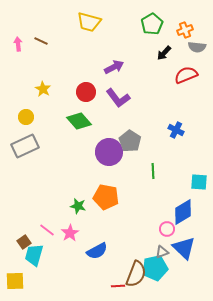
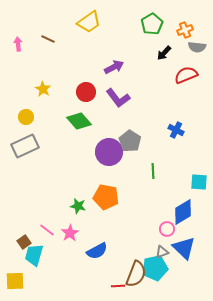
yellow trapezoid: rotated 50 degrees counterclockwise
brown line: moved 7 px right, 2 px up
